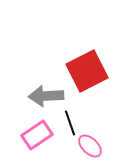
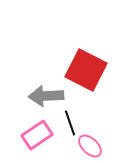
red square: moved 1 px left, 1 px up; rotated 36 degrees counterclockwise
